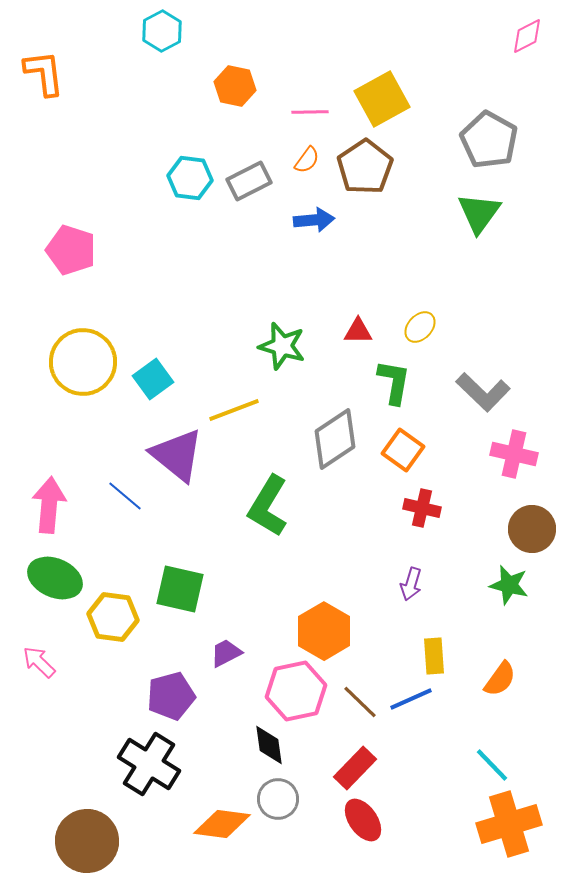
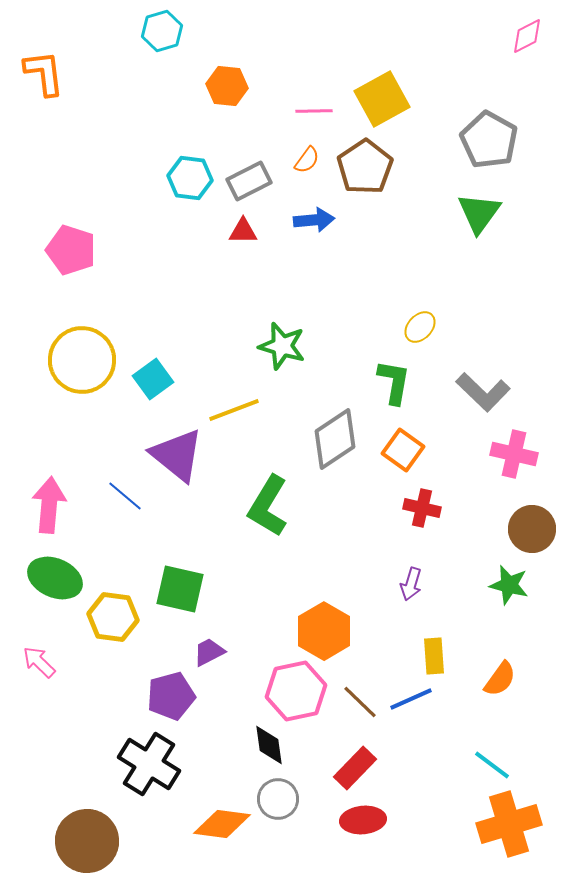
cyan hexagon at (162, 31): rotated 12 degrees clockwise
orange hexagon at (235, 86): moved 8 px left; rotated 6 degrees counterclockwise
pink line at (310, 112): moved 4 px right, 1 px up
red triangle at (358, 331): moved 115 px left, 100 px up
yellow circle at (83, 362): moved 1 px left, 2 px up
purple trapezoid at (226, 653): moved 17 px left, 1 px up
cyan line at (492, 765): rotated 9 degrees counterclockwise
red ellipse at (363, 820): rotated 60 degrees counterclockwise
